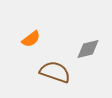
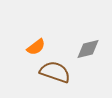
orange semicircle: moved 5 px right, 8 px down
